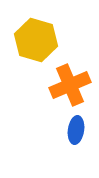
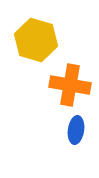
orange cross: rotated 33 degrees clockwise
